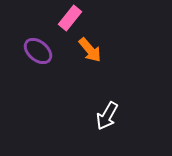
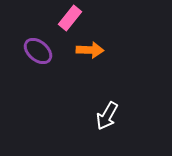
orange arrow: rotated 48 degrees counterclockwise
